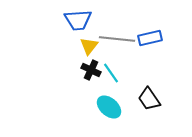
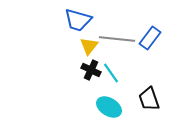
blue trapezoid: rotated 20 degrees clockwise
blue rectangle: rotated 40 degrees counterclockwise
black trapezoid: rotated 15 degrees clockwise
cyan ellipse: rotated 10 degrees counterclockwise
